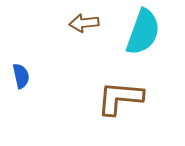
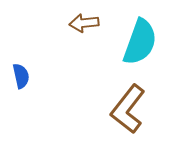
cyan semicircle: moved 3 px left, 10 px down
brown L-shape: moved 8 px right, 11 px down; rotated 57 degrees counterclockwise
